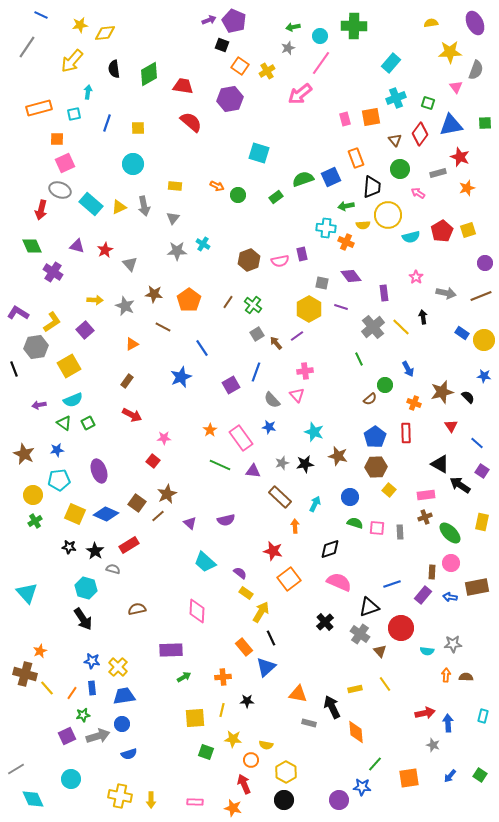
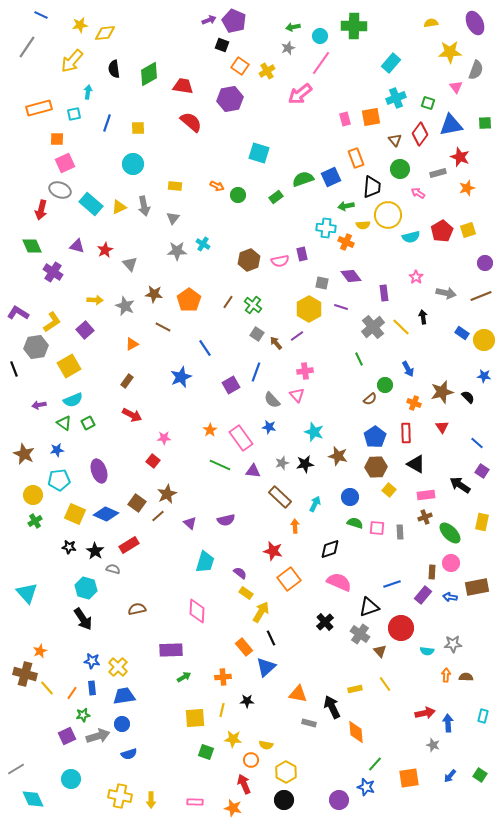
gray square at (257, 334): rotated 24 degrees counterclockwise
blue line at (202, 348): moved 3 px right
red triangle at (451, 426): moved 9 px left, 1 px down
black triangle at (440, 464): moved 24 px left
cyan trapezoid at (205, 562): rotated 115 degrees counterclockwise
blue star at (362, 787): moved 4 px right; rotated 12 degrees clockwise
